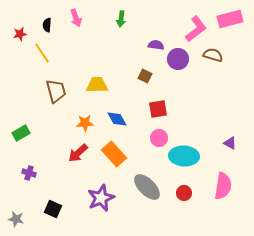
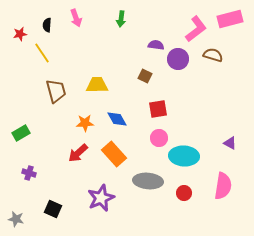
gray ellipse: moved 1 px right, 6 px up; rotated 40 degrees counterclockwise
